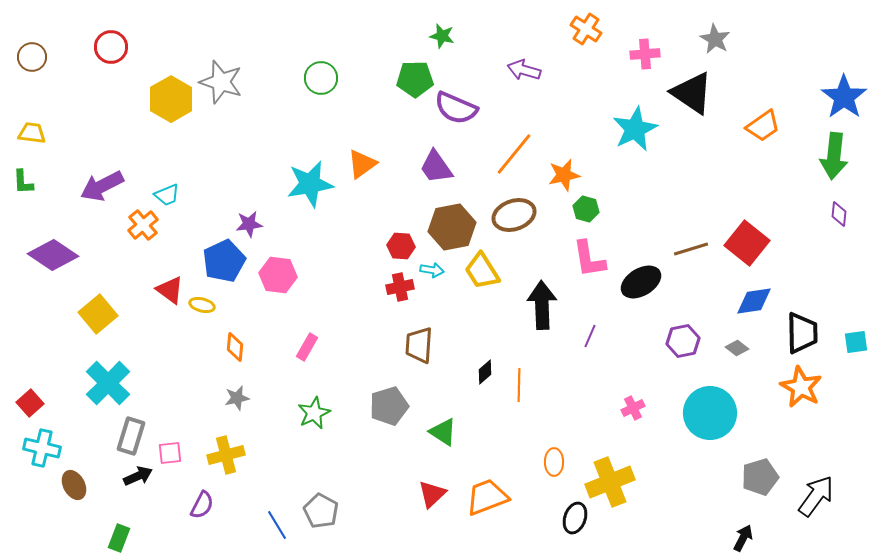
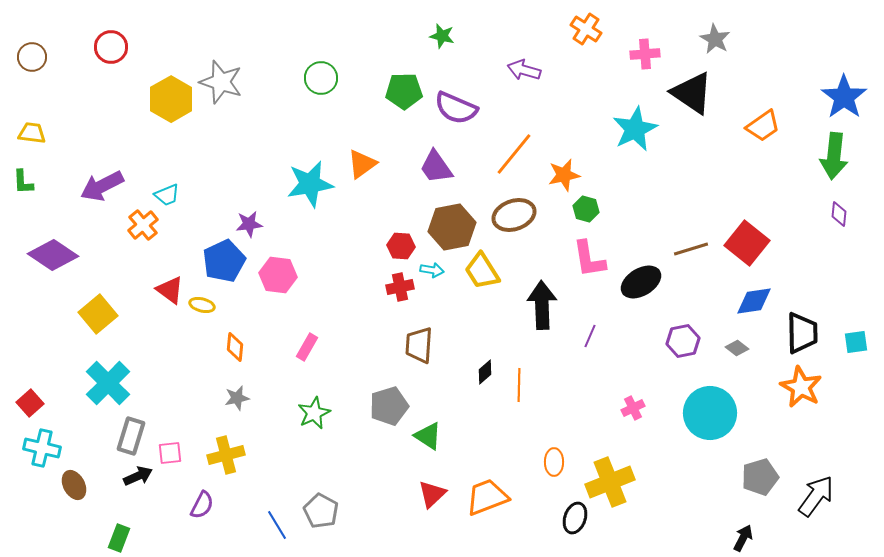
green pentagon at (415, 79): moved 11 px left, 12 px down
green triangle at (443, 432): moved 15 px left, 4 px down
